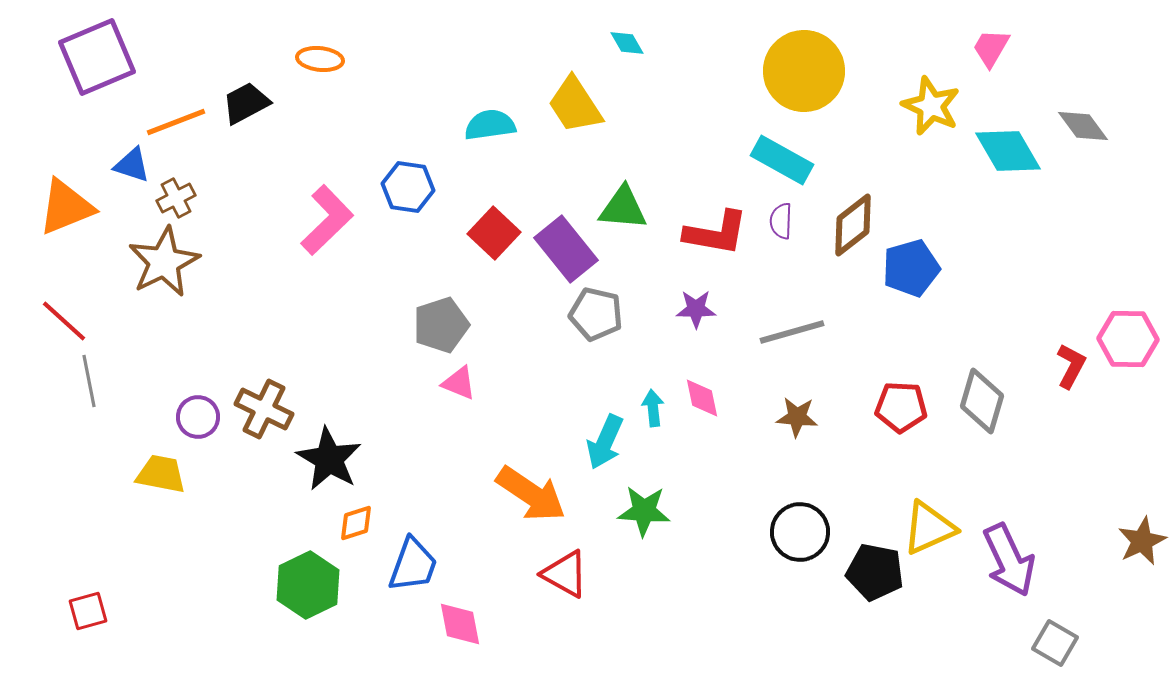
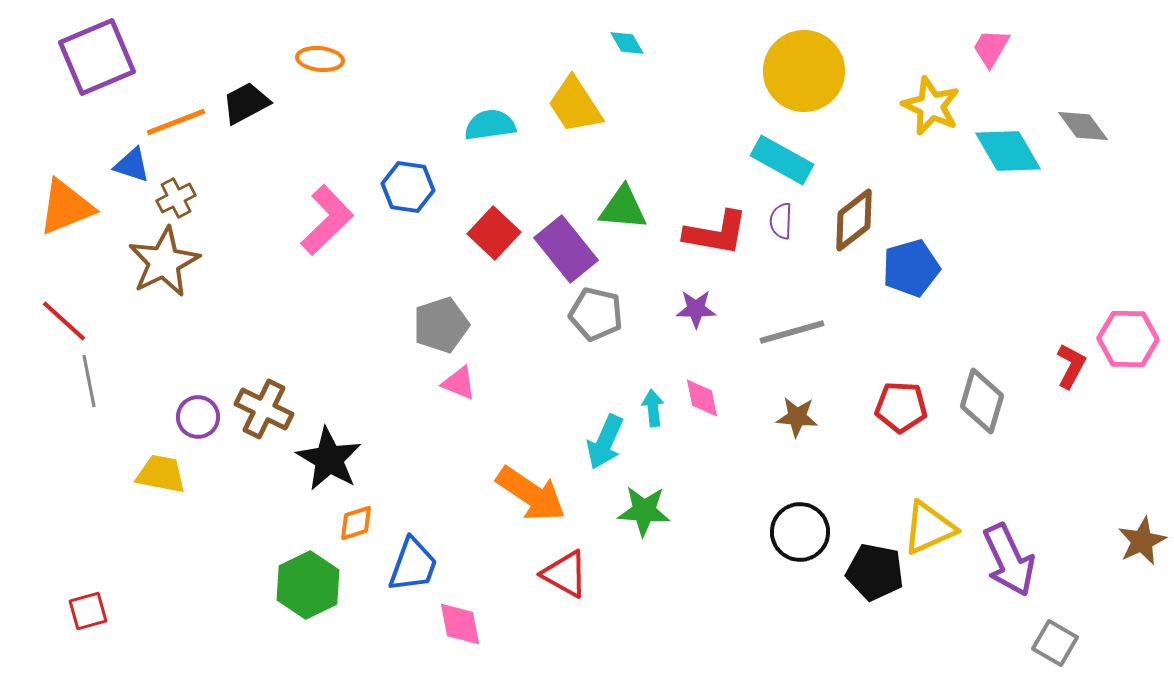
brown diamond at (853, 225): moved 1 px right, 5 px up
